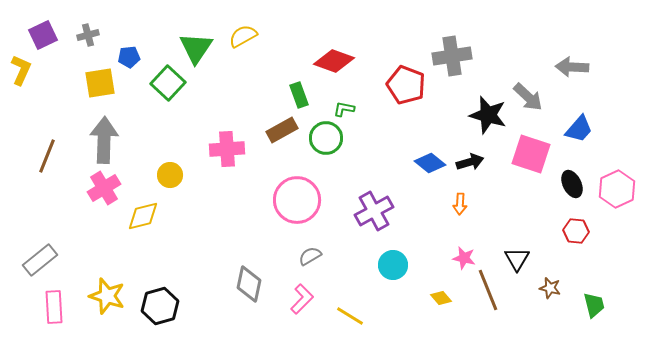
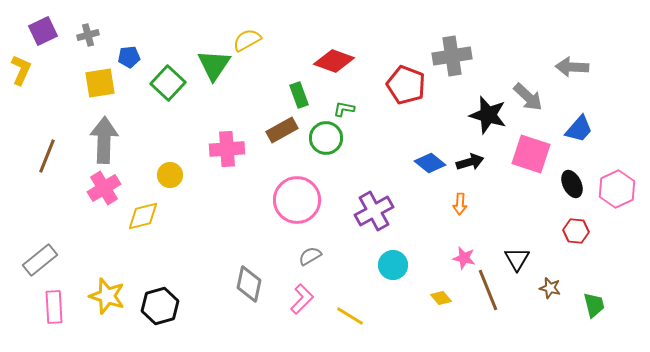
purple square at (43, 35): moved 4 px up
yellow semicircle at (243, 36): moved 4 px right, 4 px down
green triangle at (196, 48): moved 18 px right, 17 px down
